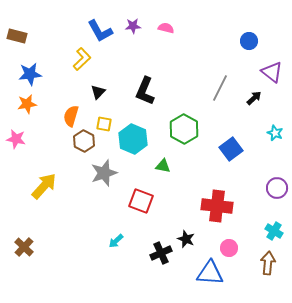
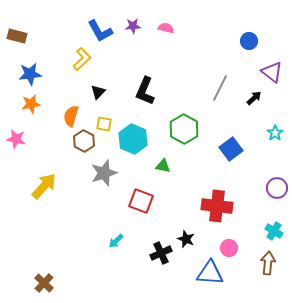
orange star: moved 4 px right
cyan star: rotated 14 degrees clockwise
brown cross: moved 20 px right, 36 px down
